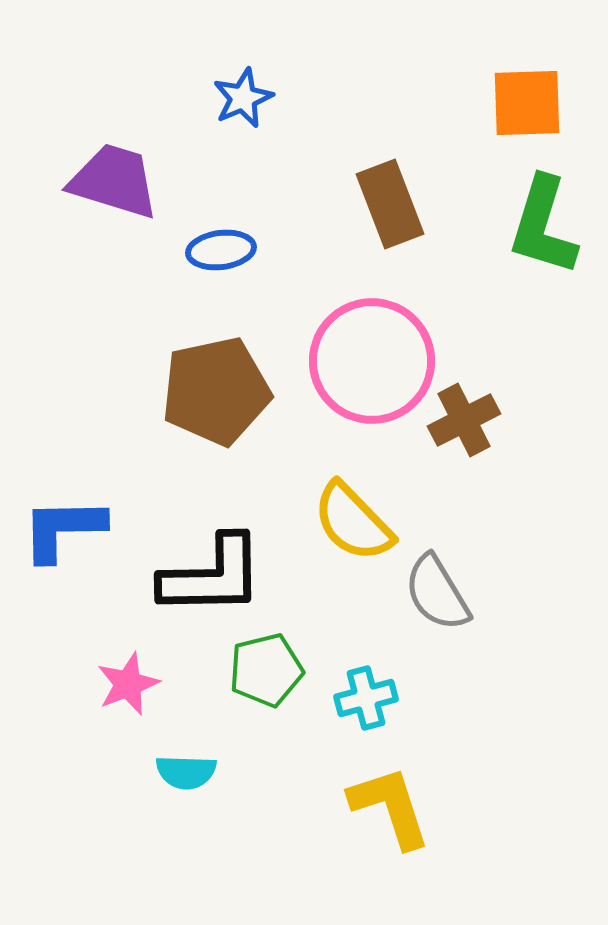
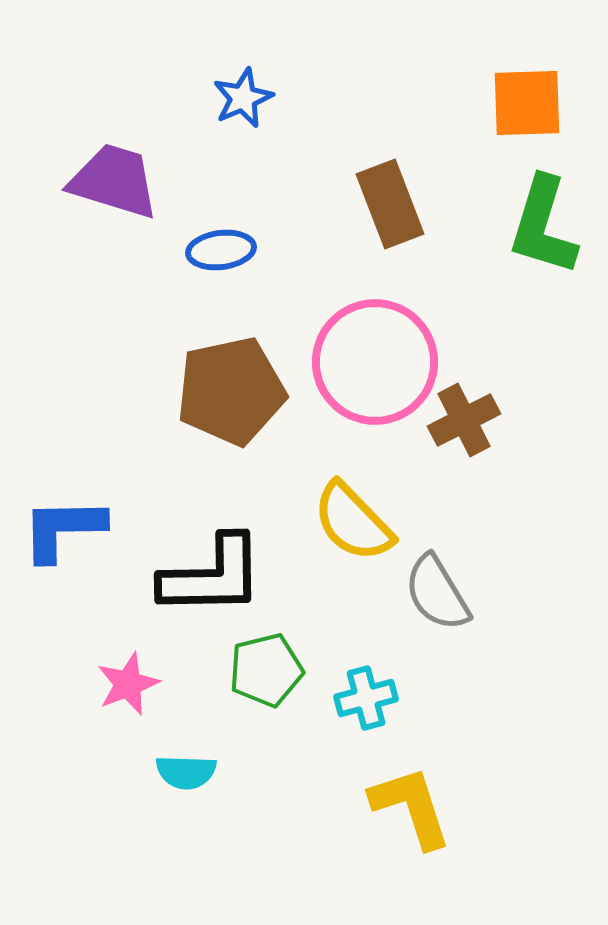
pink circle: moved 3 px right, 1 px down
brown pentagon: moved 15 px right
yellow L-shape: moved 21 px right
